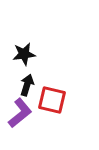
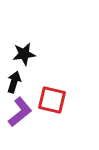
black arrow: moved 13 px left, 3 px up
purple L-shape: moved 1 px up
